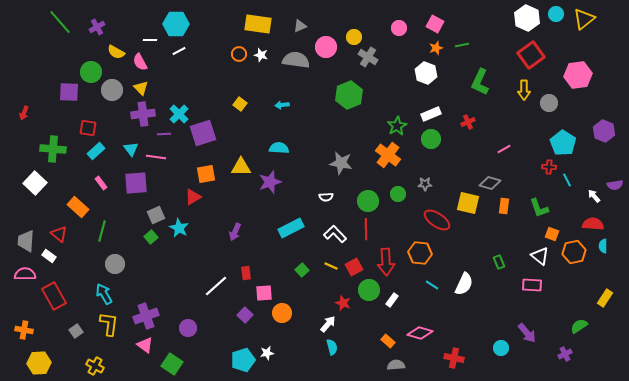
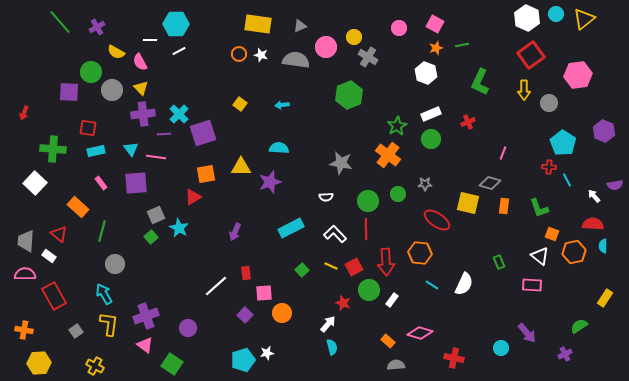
pink line at (504, 149): moved 1 px left, 4 px down; rotated 40 degrees counterclockwise
cyan rectangle at (96, 151): rotated 30 degrees clockwise
